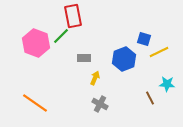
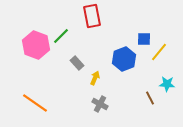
red rectangle: moved 19 px right
blue square: rotated 16 degrees counterclockwise
pink hexagon: moved 2 px down
yellow line: rotated 24 degrees counterclockwise
gray rectangle: moved 7 px left, 5 px down; rotated 48 degrees clockwise
